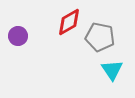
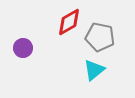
purple circle: moved 5 px right, 12 px down
cyan triangle: moved 18 px left; rotated 25 degrees clockwise
